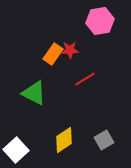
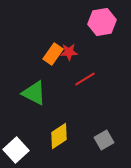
pink hexagon: moved 2 px right, 1 px down
red star: moved 1 px left, 2 px down
yellow diamond: moved 5 px left, 4 px up
